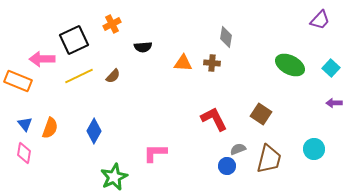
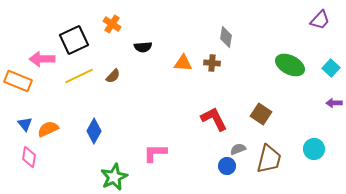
orange cross: rotated 30 degrees counterclockwise
orange semicircle: moved 2 px left, 1 px down; rotated 135 degrees counterclockwise
pink diamond: moved 5 px right, 4 px down
